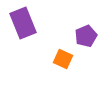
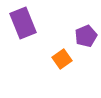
orange square: moved 1 px left; rotated 30 degrees clockwise
